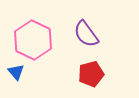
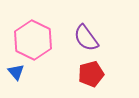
purple semicircle: moved 4 px down
